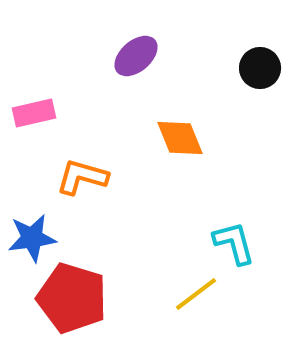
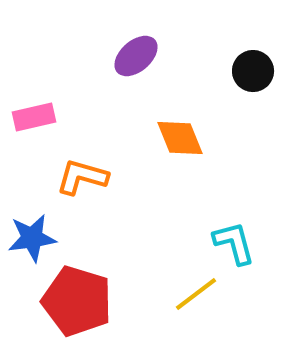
black circle: moved 7 px left, 3 px down
pink rectangle: moved 4 px down
red pentagon: moved 5 px right, 3 px down
